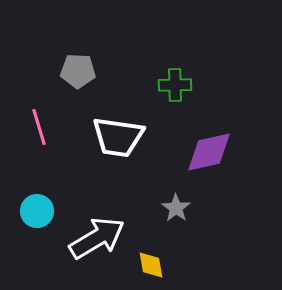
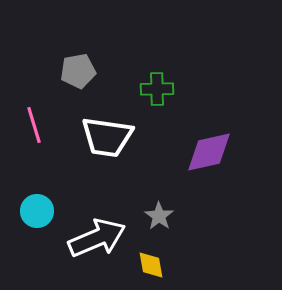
gray pentagon: rotated 12 degrees counterclockwise
green cross: moved 18 px left, 4 px down
pink line: moved 5 px left, 2 px up
white trapezoid: moved 11 px left
gray star: moved 17 px left, 8 px down
white arrow: rotated 8 degrees clockwise
